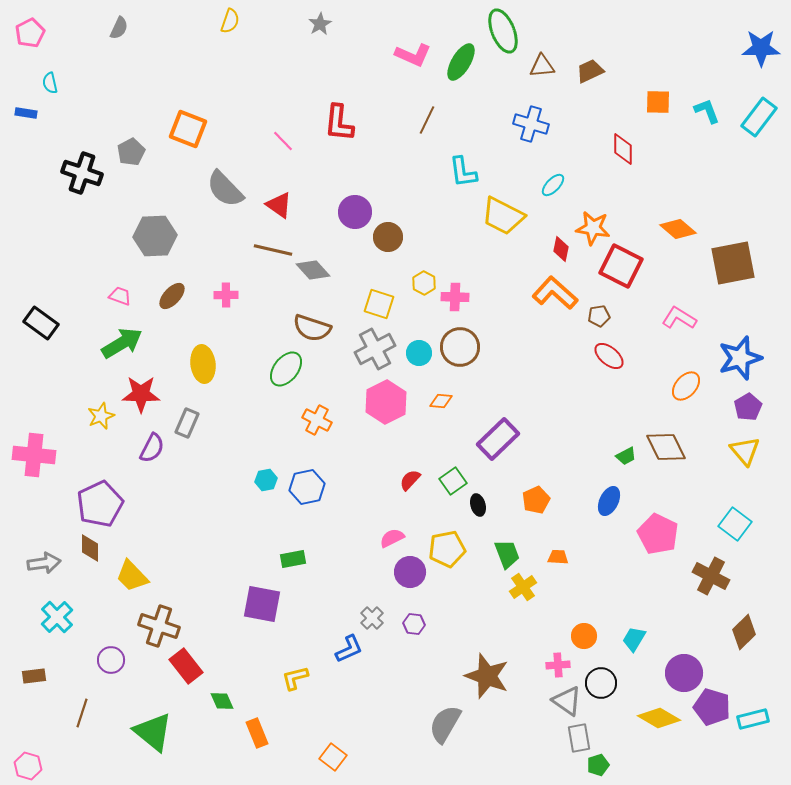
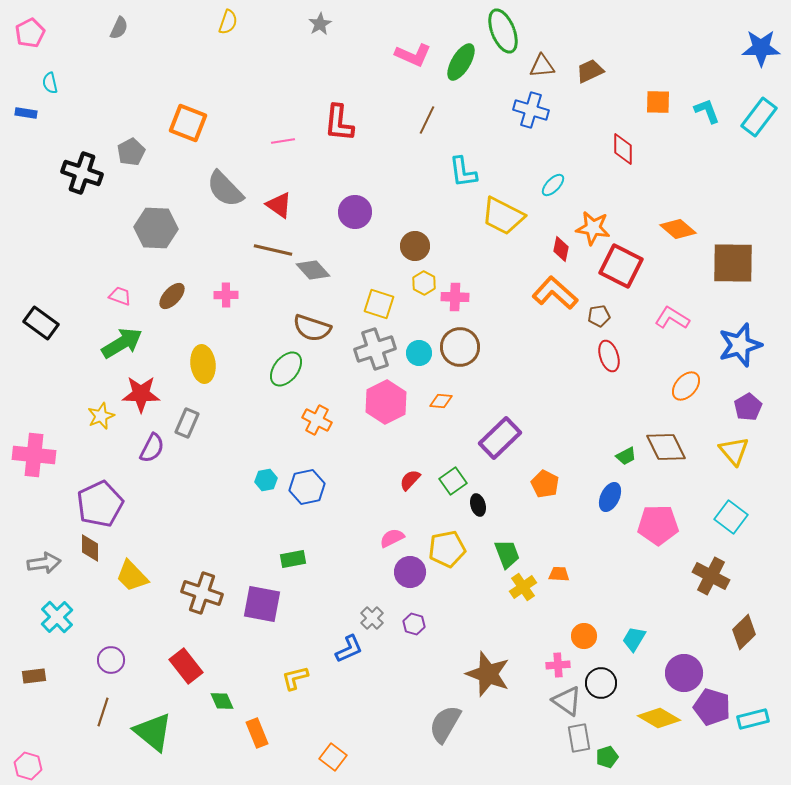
yellow semicircle at (230, 21): moved 2 px left, 1 px down
blue cross at (531, 124): moved 14 px up
orange square at (188, 129): moved 6 px up
pink line at (283, 141): rotated 55 degrees counterclockwise
gray hexagon at (155, 236): moved 1 px right, 8 px up; rotated 6 degrees clockwise
brown circle at (388, 237): moved 27 px right, 9 px down
brown square at (733, 263): rotated 12 degrees clockwise
pink L-shape at (679, 318): moved 7 px left
gray cross at (375, 349): rotated 9 degrees clockwise
red ellipse at (609, 356): rotated 32 degrees clockwise
blue star at (740, 358): moved 13 px up
purple rectangle at (498, 439): moved 2 px right, 1 px up
yellow triangle at (745, 451): moved 11 px left
orange pentagon at (536, 500): moved 9 px right, 16 px up; rotated 20 degrees counterclockwise
blue ellipse at (609, 501): moved 1 px right, 4 px up
cyan square at (735, 524): moved 4 px left, 7 px up
pink pentagon at (658, 534): moved 9 px up; rotated 27 degrees counterclockwise
orange trapezoid at (558, 557): moved 1 px right, 17 px down
purple hexagon at (414, 624): rotated 10 degrees clockwise
brown cross at (159, 626): moved 43 px right, 33 px up
brown star at (487, 676): moved 1 px right, 2 px up
brown line at (82, 713): moved 21 px right, 1 px up
green pentagon at (598, 765): moved 9 px right, 8 px up
